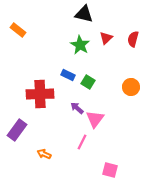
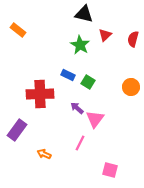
red triangle: moved 1 px left, 3 px up
pink line: moved 2 px left, 1 px down
